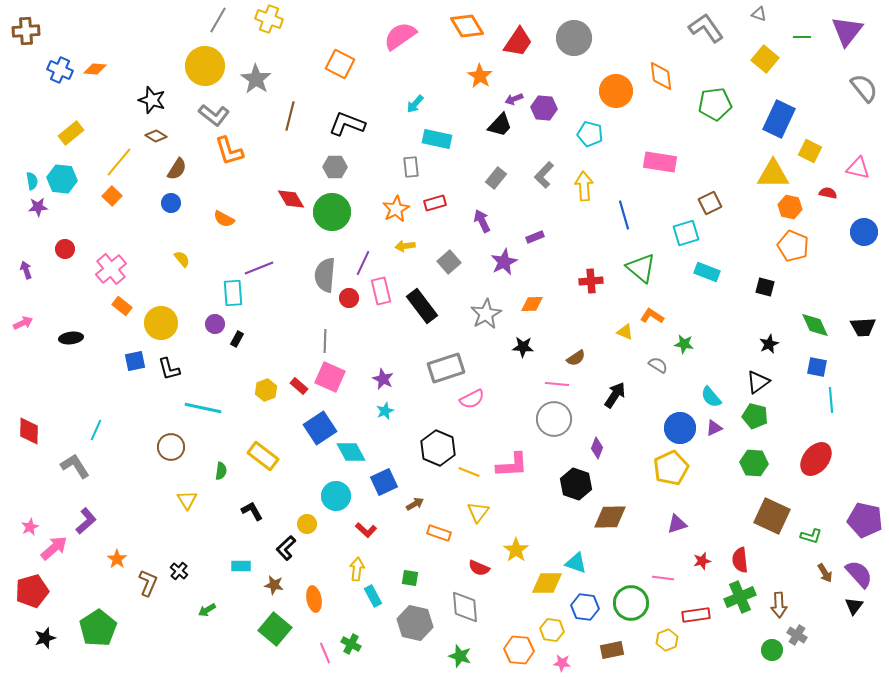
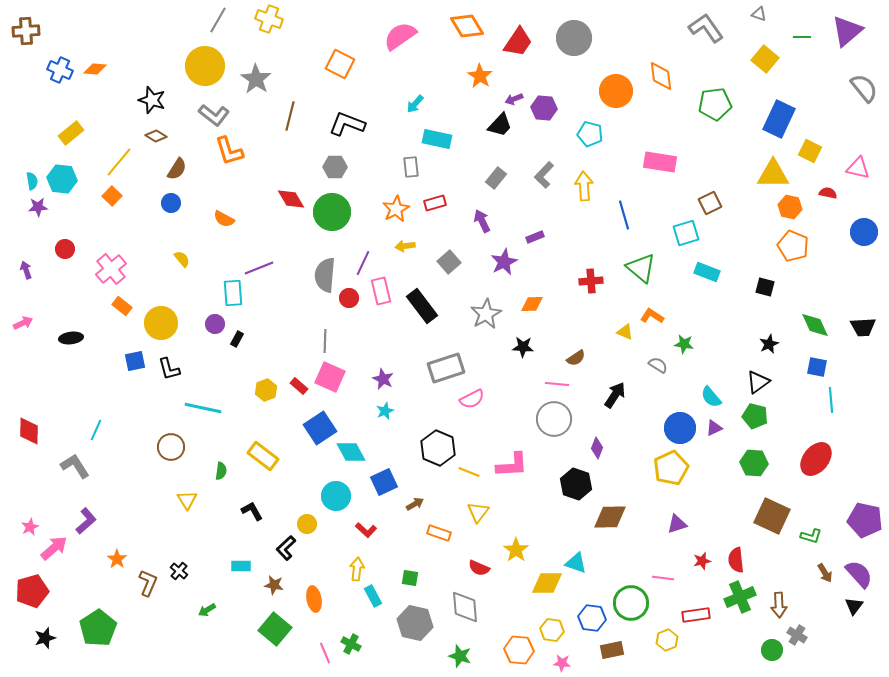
purple triangle at (847, 31): rotated 12 degrees clockwise
red semicircle at (740, 560): moved 4 px left
blue hexagon at (585, 607): moved 7 px right, 11 px down
